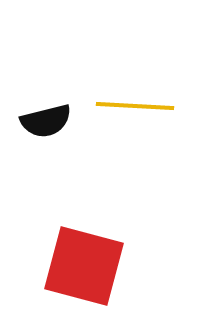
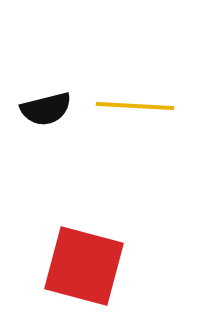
black semicircle: moved 12 px up
